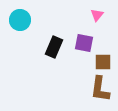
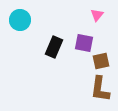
brown square: moved 2 px left, 1 px up; rotated 12 degrees counterclockwise
